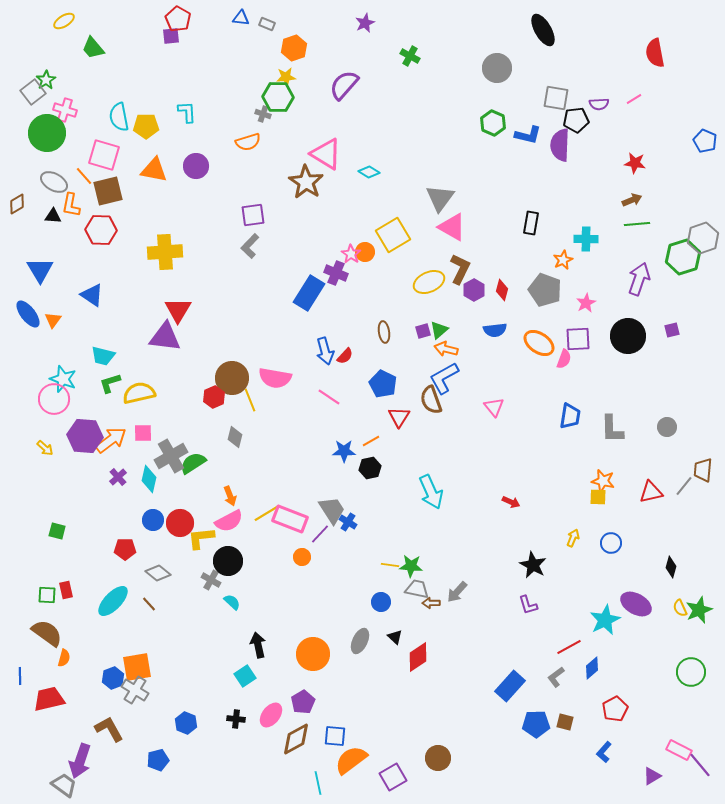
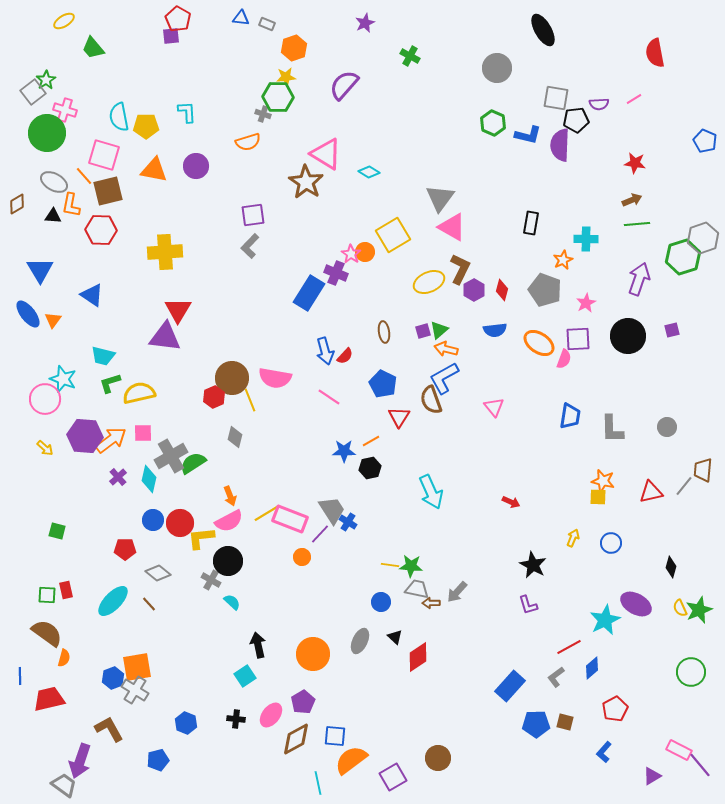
pink circle at (54, 399): moved 9 px left
